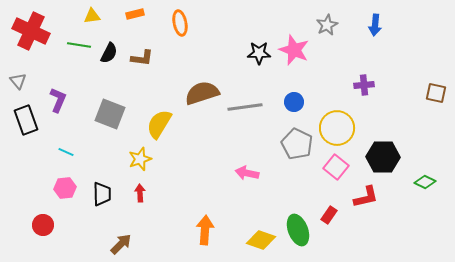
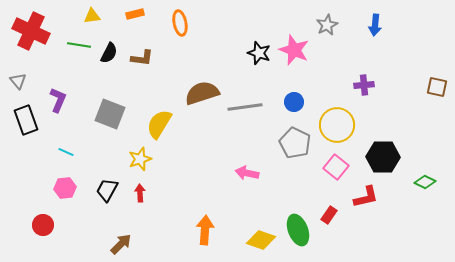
black star: rotated 20 degrees clockwise
brown square: moved 1 px right, 6 px up
yellow circle: moved 3 px up
gray pentagon: moved 2 px left, 1 px up
black trapezoid: moved 5 px right, 4 px up; rotated 150 degrees counterclockwise
